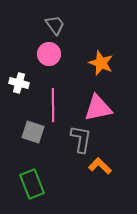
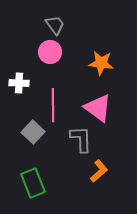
pink circle: moved 1 px right, 2 px up
orange star: rotated 15 degrees counterclockwise
white cross: rotated 12 degrees counterclockwise
pink triangle: rotated 48 degrees clockwise
gray square: rotated 25 degrees clockwise
gray L-shape: rotated 12 degrees counterclockwise
orange L-shape: moved 1 px left, 5 px down; rotated 95 degrees clockwise
green rectangle: moved 1 px right, 1 px up
